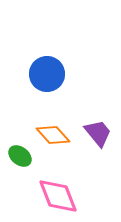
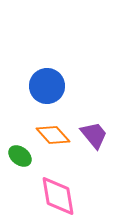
blue circle: moved 12 px down
purple trapezoid: moved 4 px left, 2 px down
pink diamond: rotated 12 degrees clockwise
